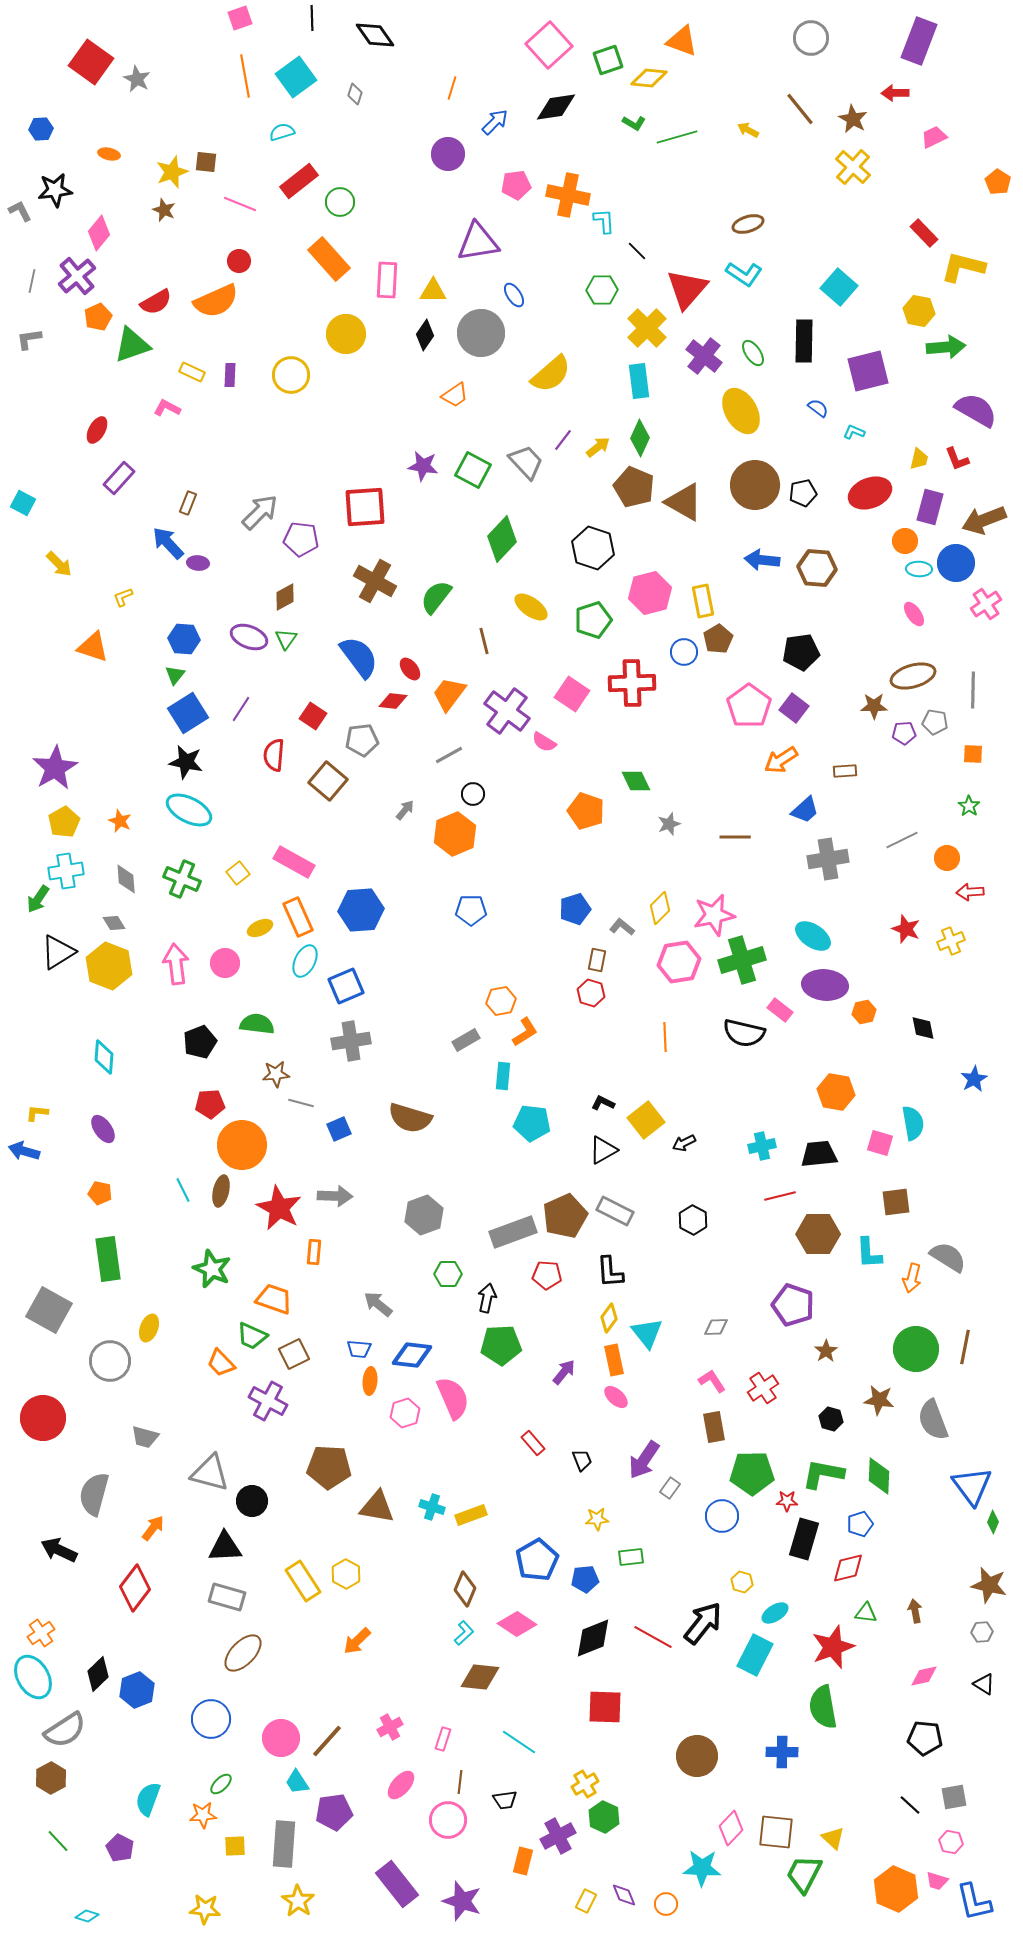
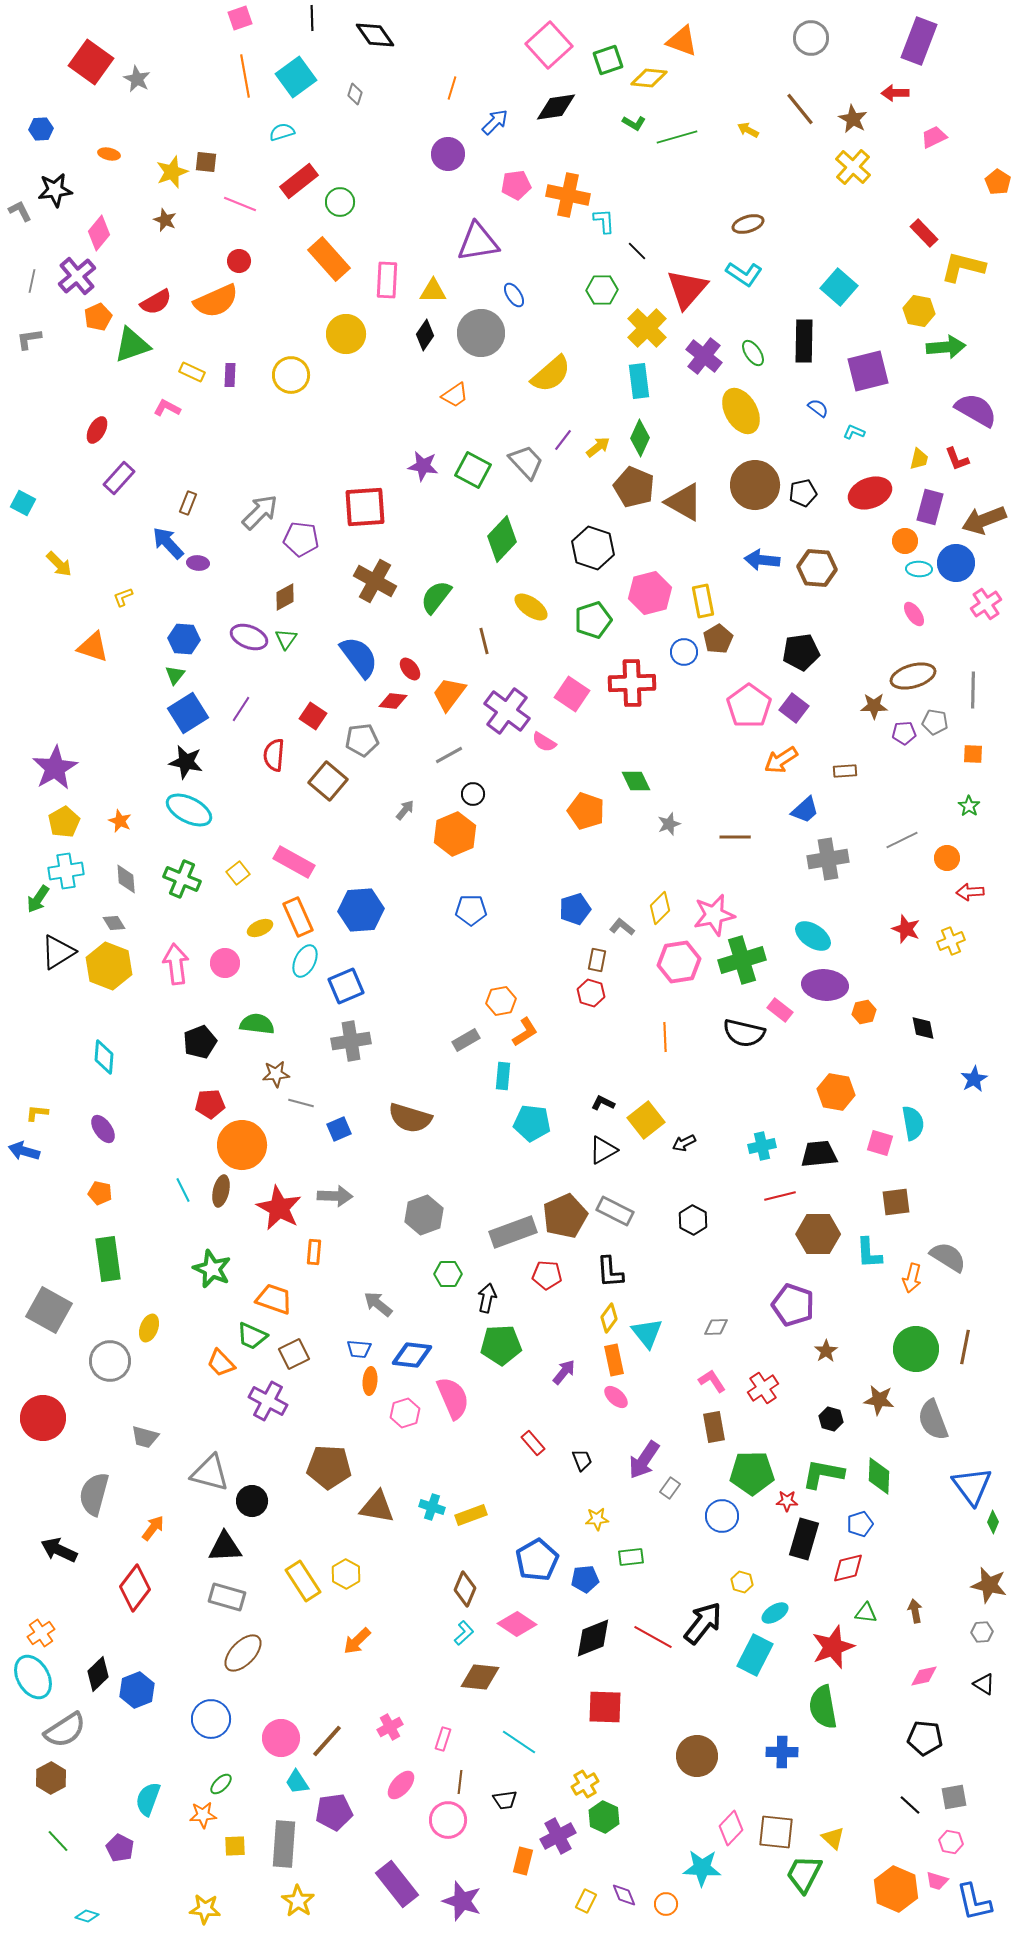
brown star at (164, 210): moved 1 px right, 10 px down
